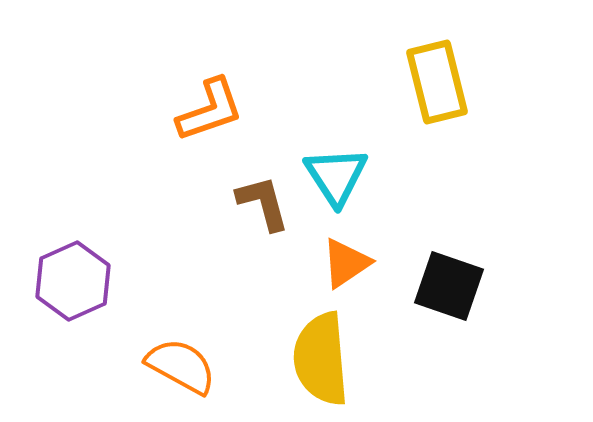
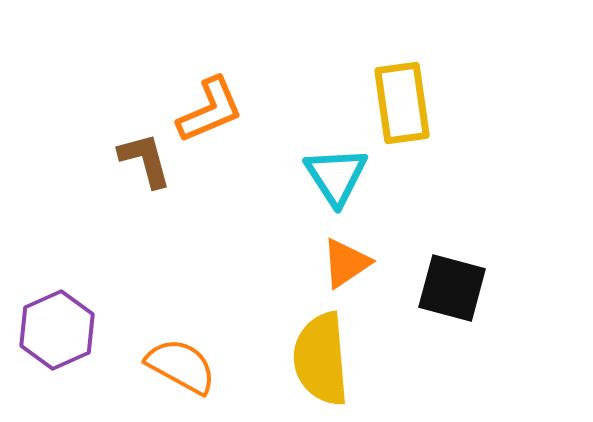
yellow rectangle: moved 35 px left, 21 px down; rotated 6 degrees clockwise
orange L-shape: rotated 4 degrees counterclockwise
brown L-shape: moved 118 px left, 43 px up
purple hexagon: moved 16 px left, 49 px down
black square: moved 3 px right, 2 px down; rotated 4 degrees counterclockwise
